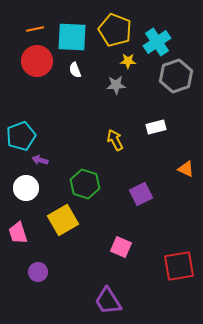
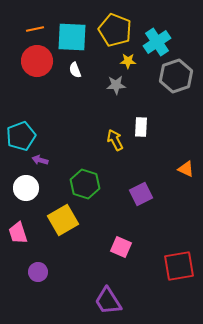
white rectangle: moved 15 px left; rotated 72 degrees counterclockwise
